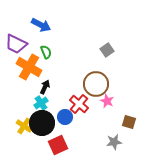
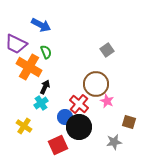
black circle: moved 37 px right, 4 px down
